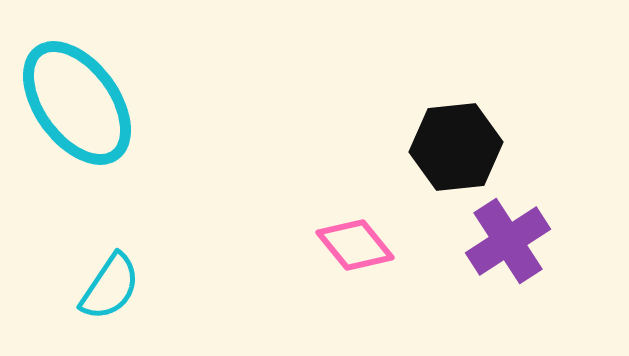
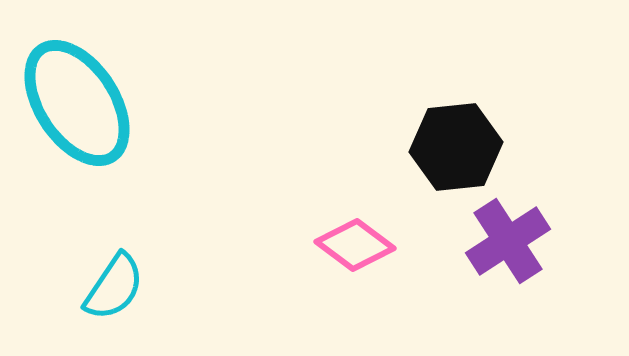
cyan ellipse: rotated 3 degrees clockwise
pink diamond: rotated 14 degrees counterclockwise
cyan semicircle: moved 4 px right
